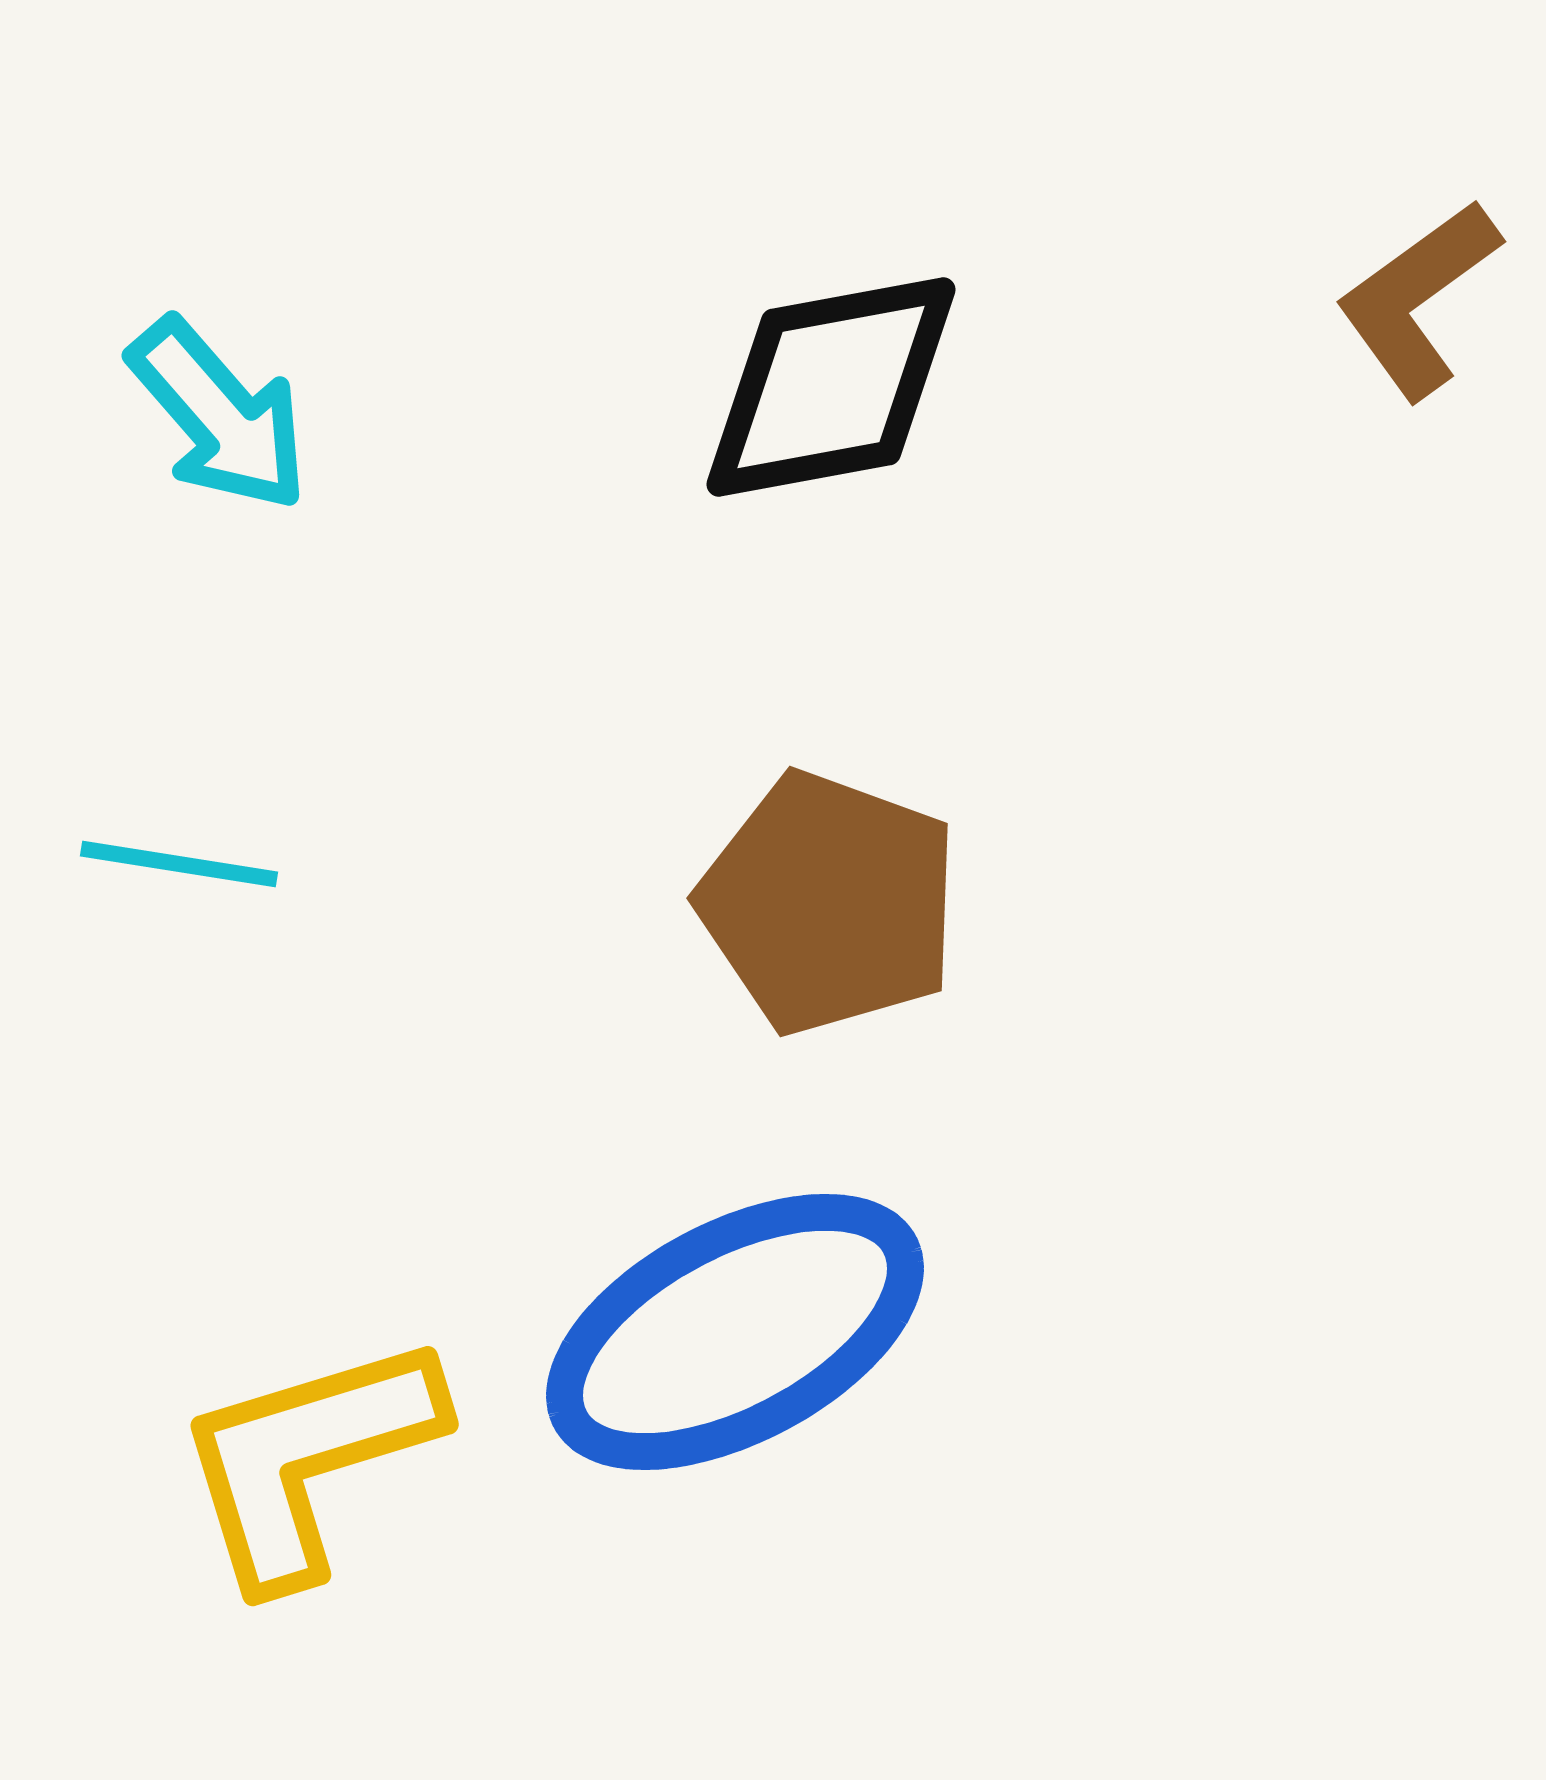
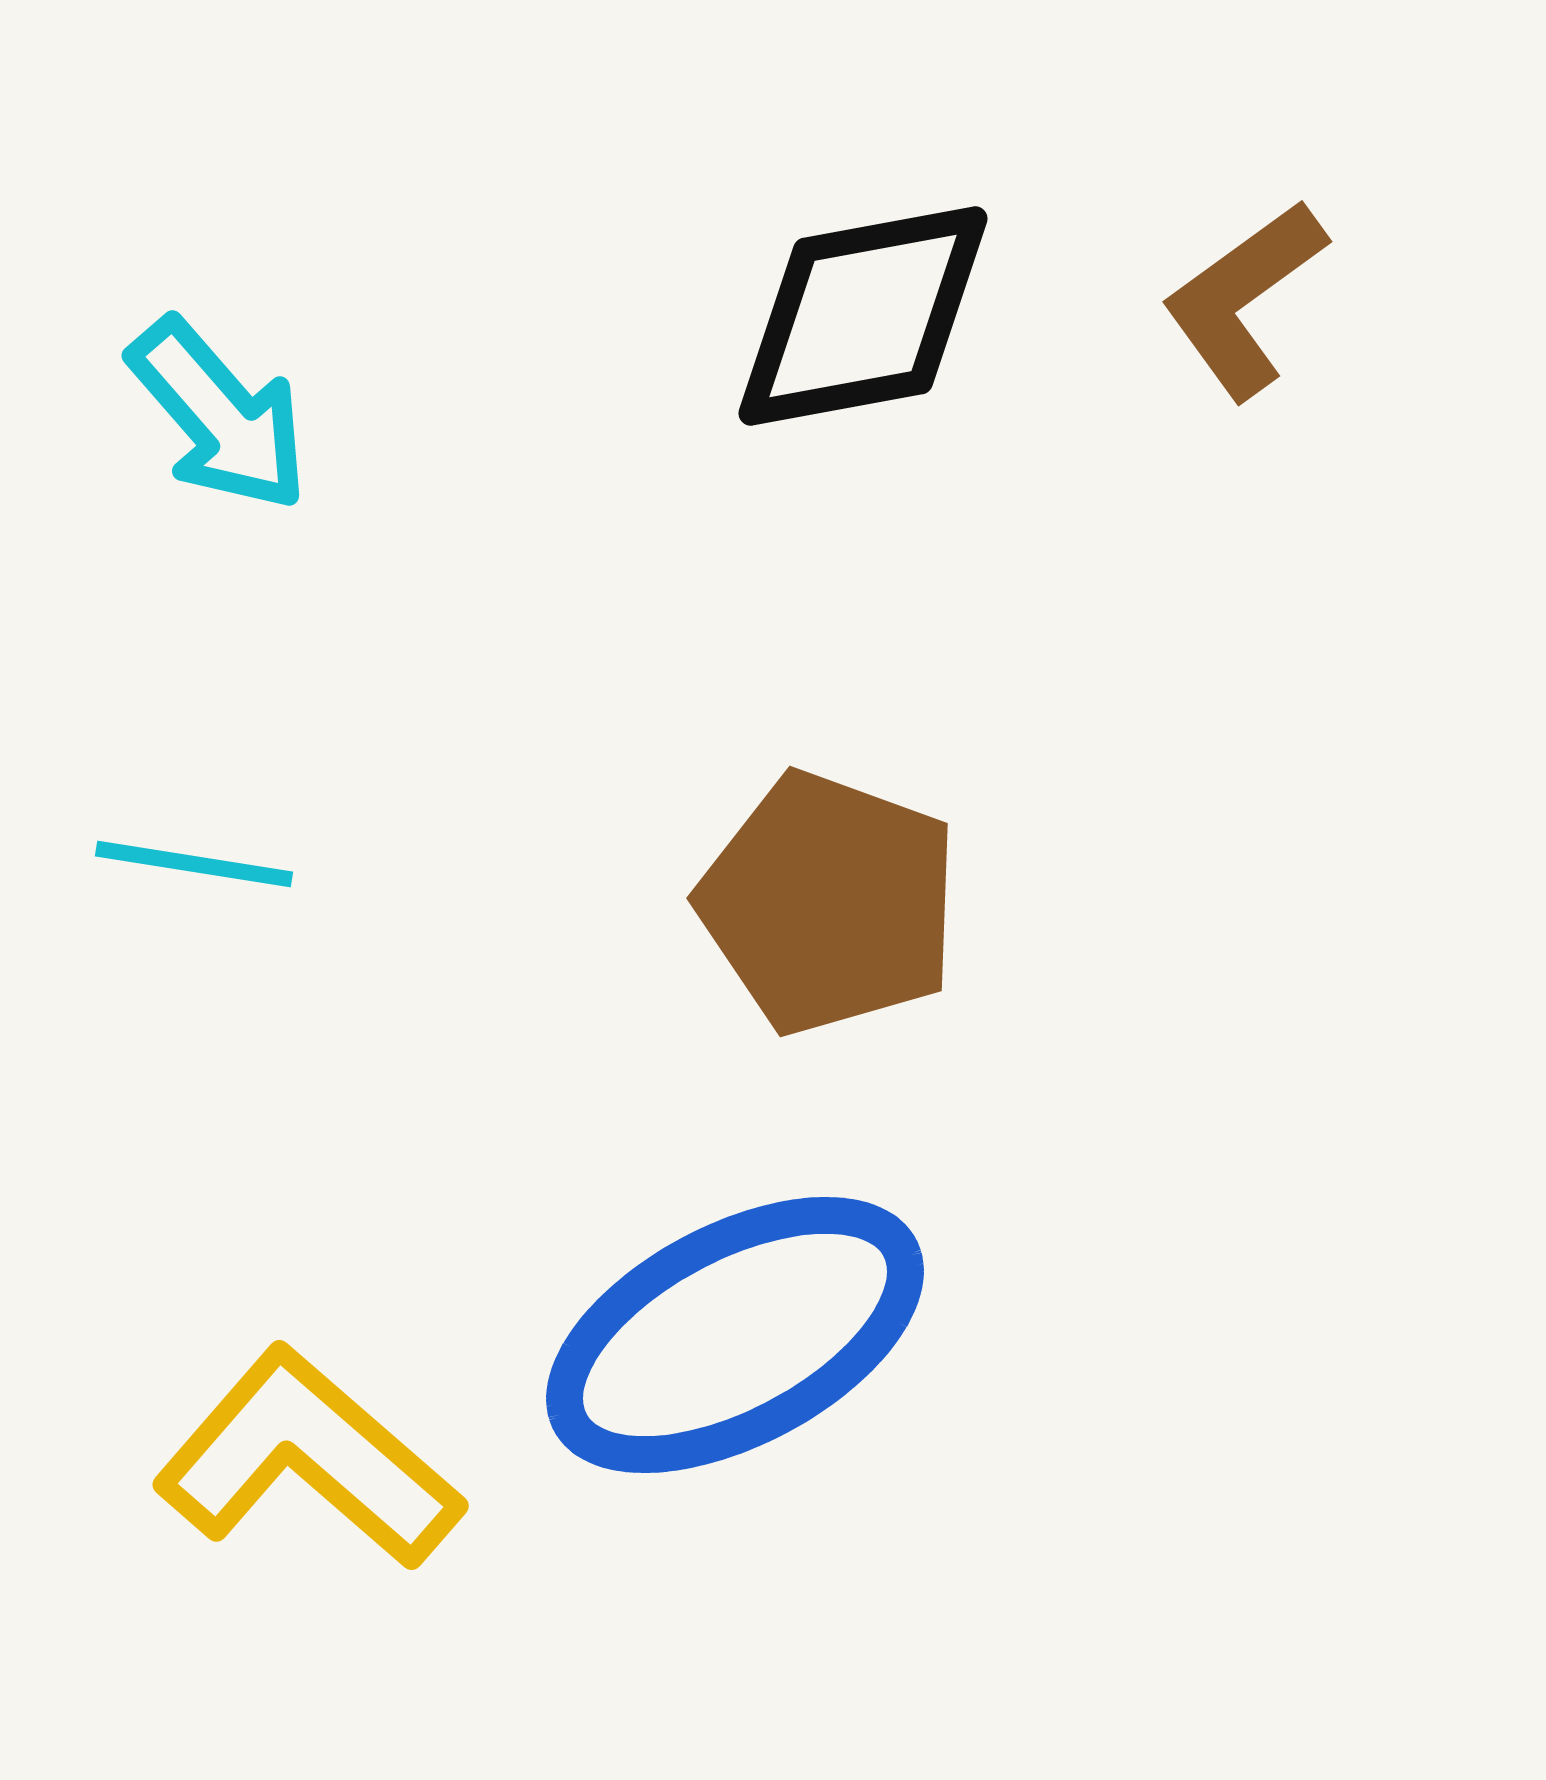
brown L-shape: moved 174 px left
black diamond: moved 32 px right, 71 px up
cyan line: moved 15 px right
blue ellipse: moved 3 px down
yellow L-shape: rotated 58 degrees clockwise
